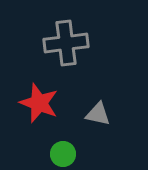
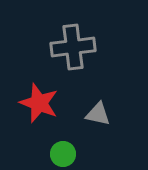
gray cross: moved 7 px right, 4 px down
